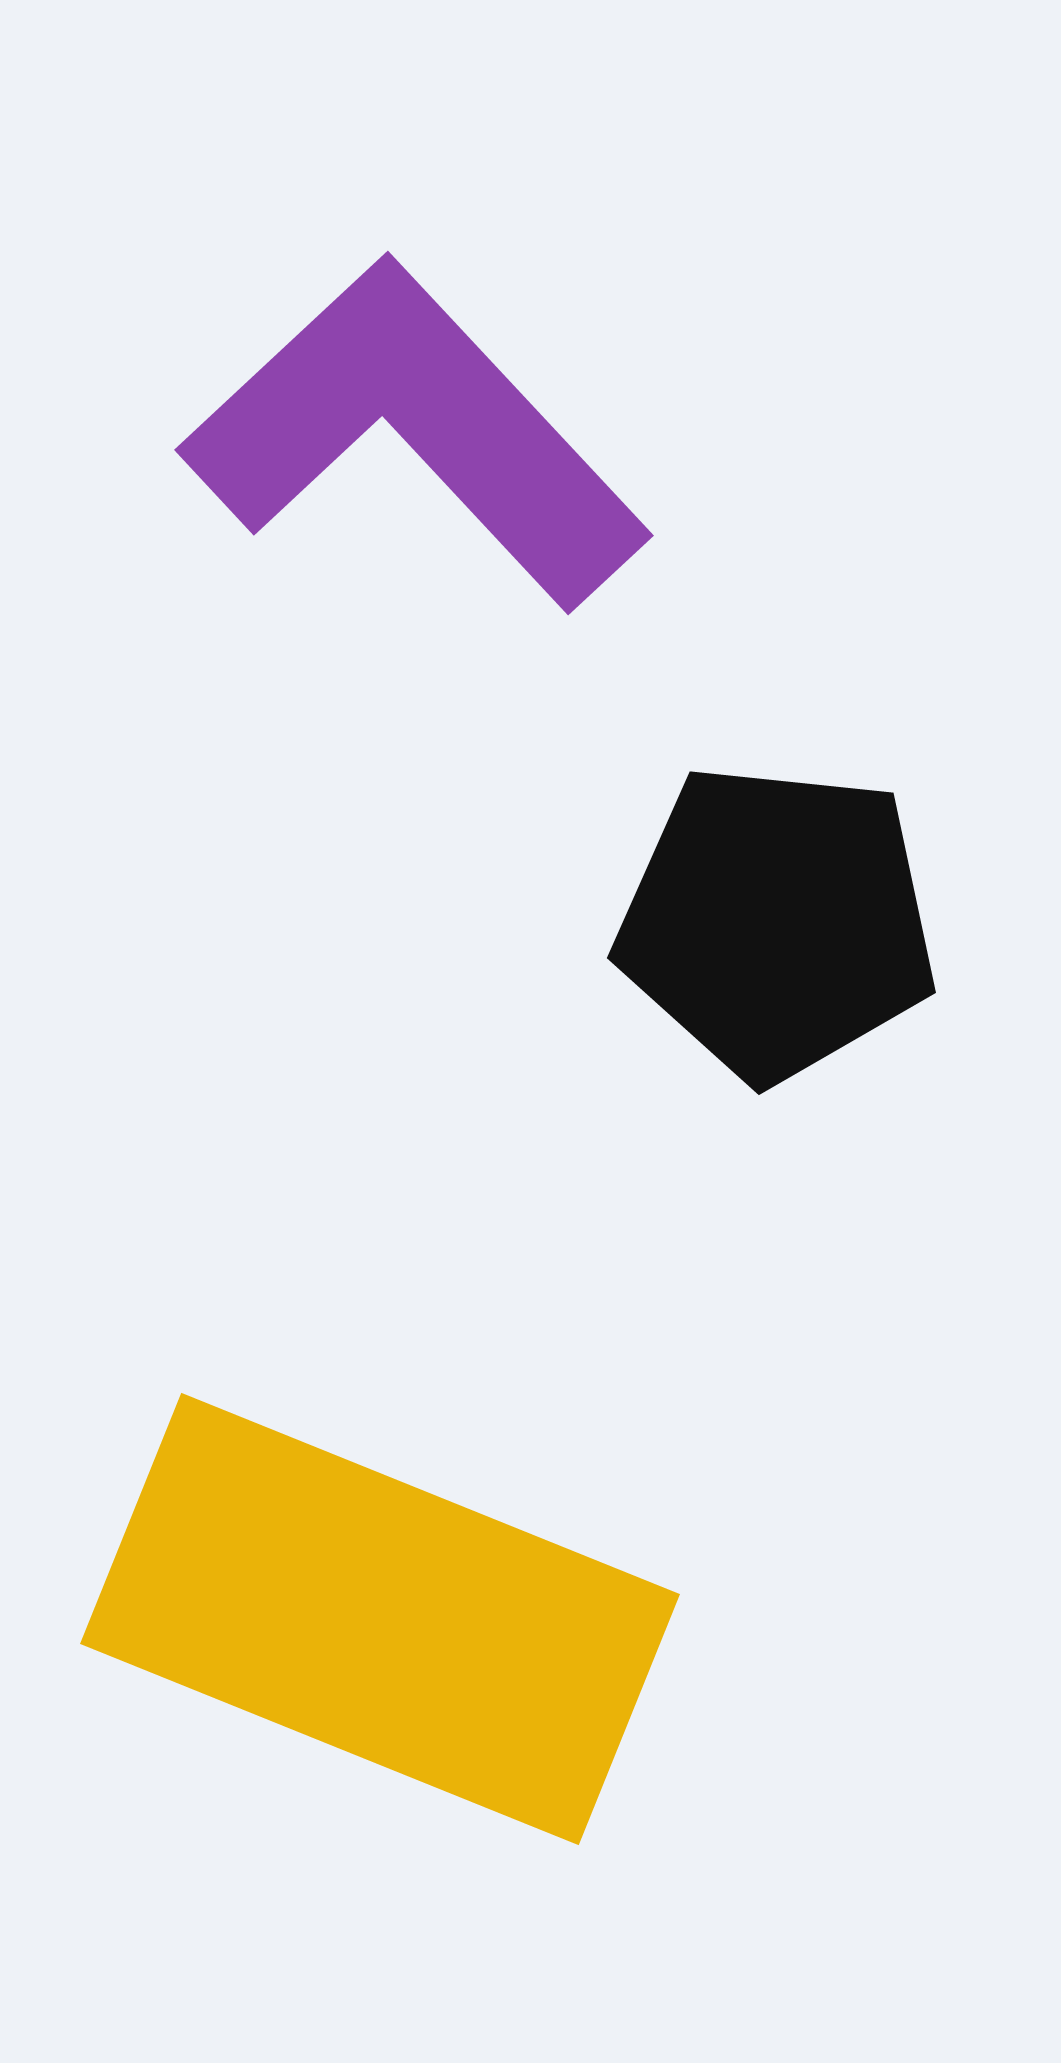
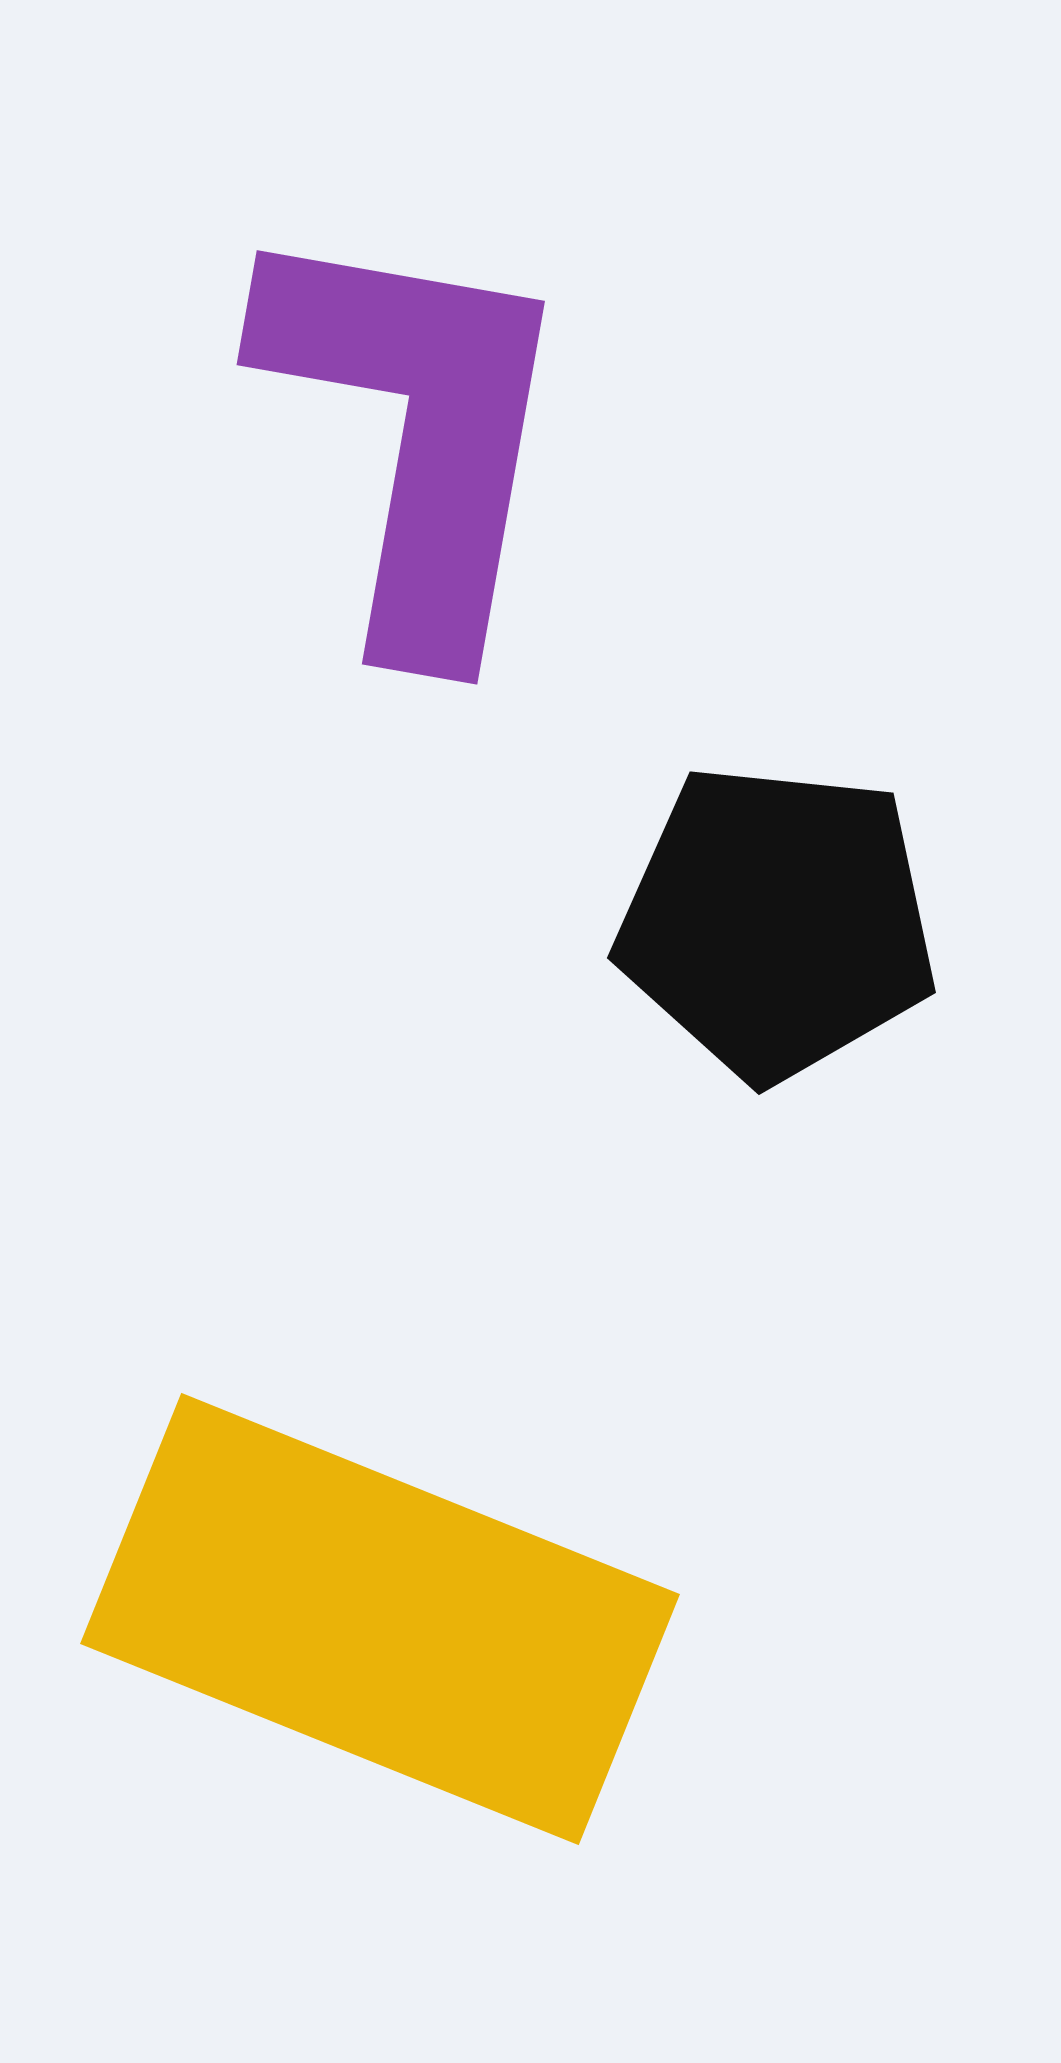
purple L-shape: rotated 53 degrees clockwise
